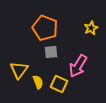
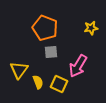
yellow star: rotated 16 degrees clockwise
